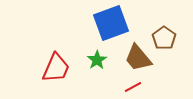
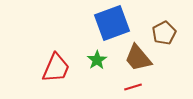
blue square: moved 1 px right
brown pentagon: moved 5 px up; rotated 10 degrees clockwise
red line: rotated 12 degrees clockwise
